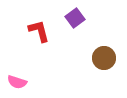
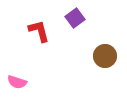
brown circle: moved 1 px right, 2 px up
